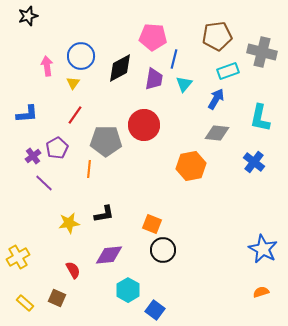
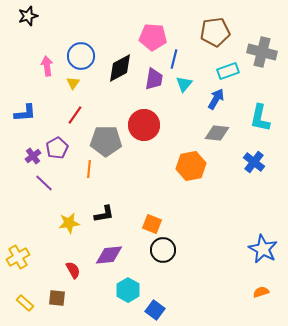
brown pentagon: moved 2 px left, 4 px up
blue L-shape: moved 2 px left, 1 px up
brown square: rotated 18 degrees counterclockwise
